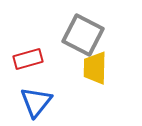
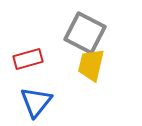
gray square: moved 2 px right, 2 px up
yellow trapezoid: moved 4 px left, 3 px up; rotated 12 degrees clockwise
